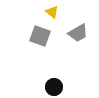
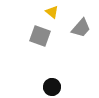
gray trapezoid: moved 3 px right, 5 px up; rotated 20 degrees counterclockwise
black circle: moved 2 px left
